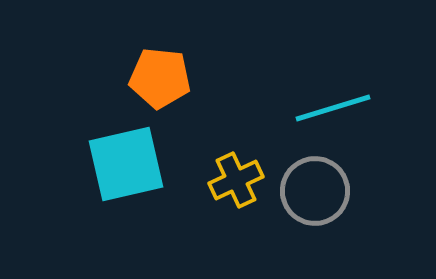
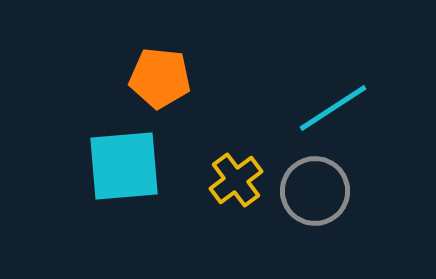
cyan line: rotated 16 degrees counterclockwise
cyan square: moved 2 px left, 2 px down; rotated 8 degrees clockwise
yellow cross: rotated 12 degrees counterclockwise
